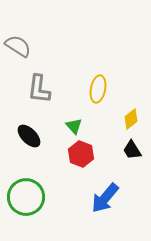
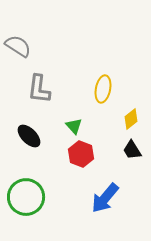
yellow ellipse: moved 5 px right
